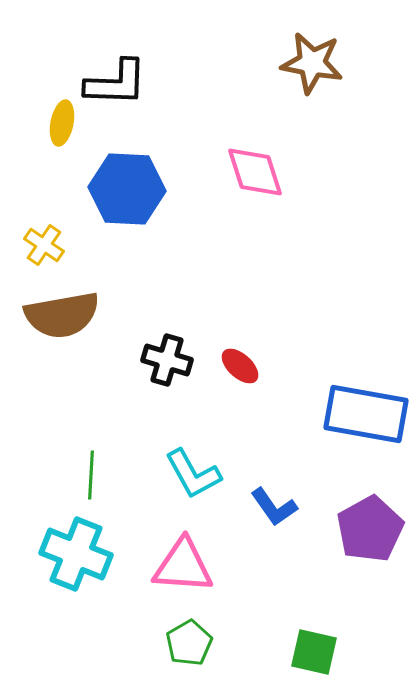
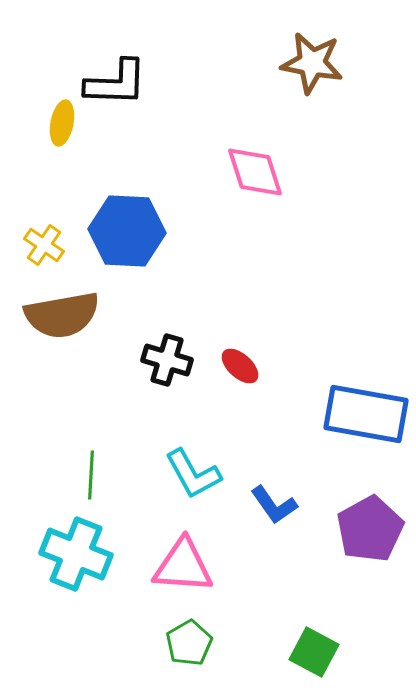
blue hexagon: moved 42 px down
blue L-shape: moved 2 px up
green square: rotated 15 degrees clockwise
